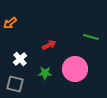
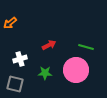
green line: moved 5 px left, 10 px down
white cross: rotated 24 degrees clockwise
pink circle: moved 1 px right, 1 px down
